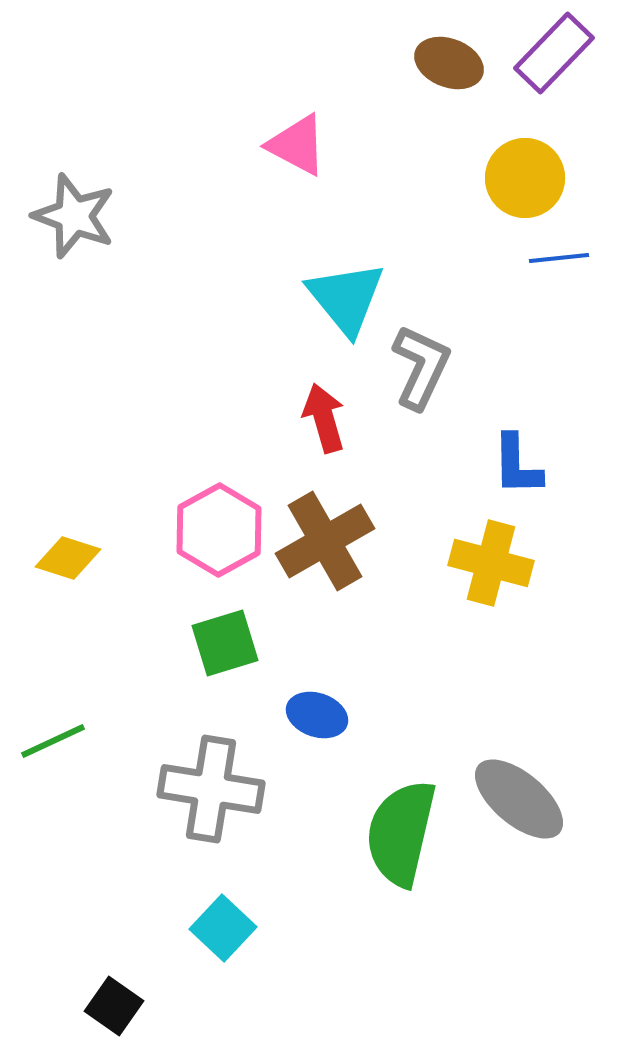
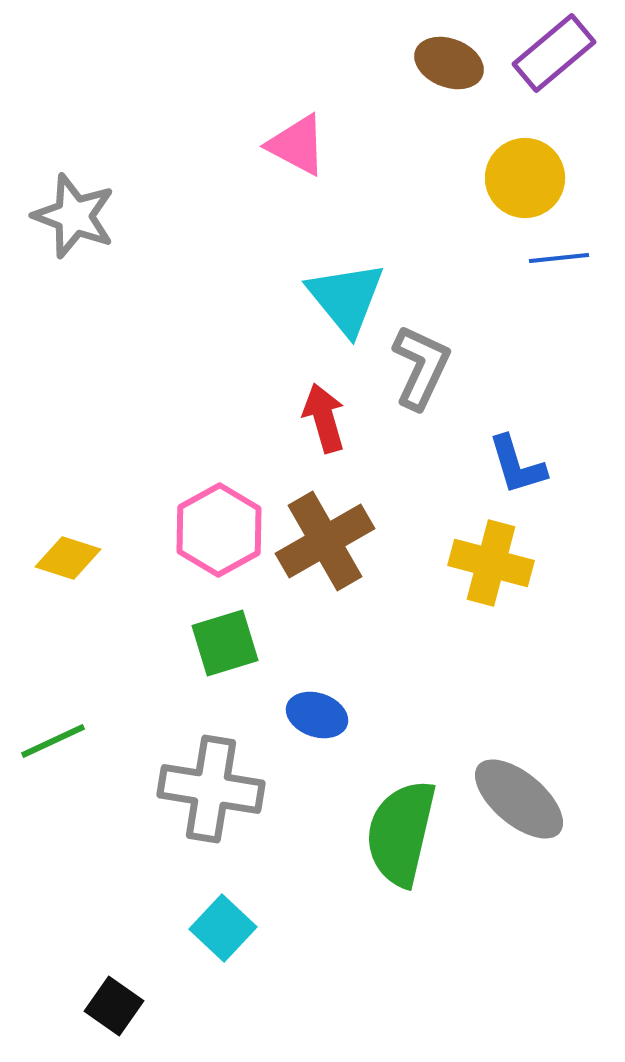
purple rectangle: rotated 6 degrees clockwise
blue L-shape: rotated 16 degrees counterclockwise
